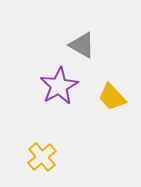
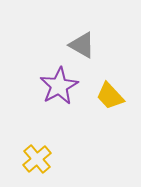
yellow trapezoid: moved 2 px left, 1 px up
yellow cross: moved 5 px left, 2 px down
